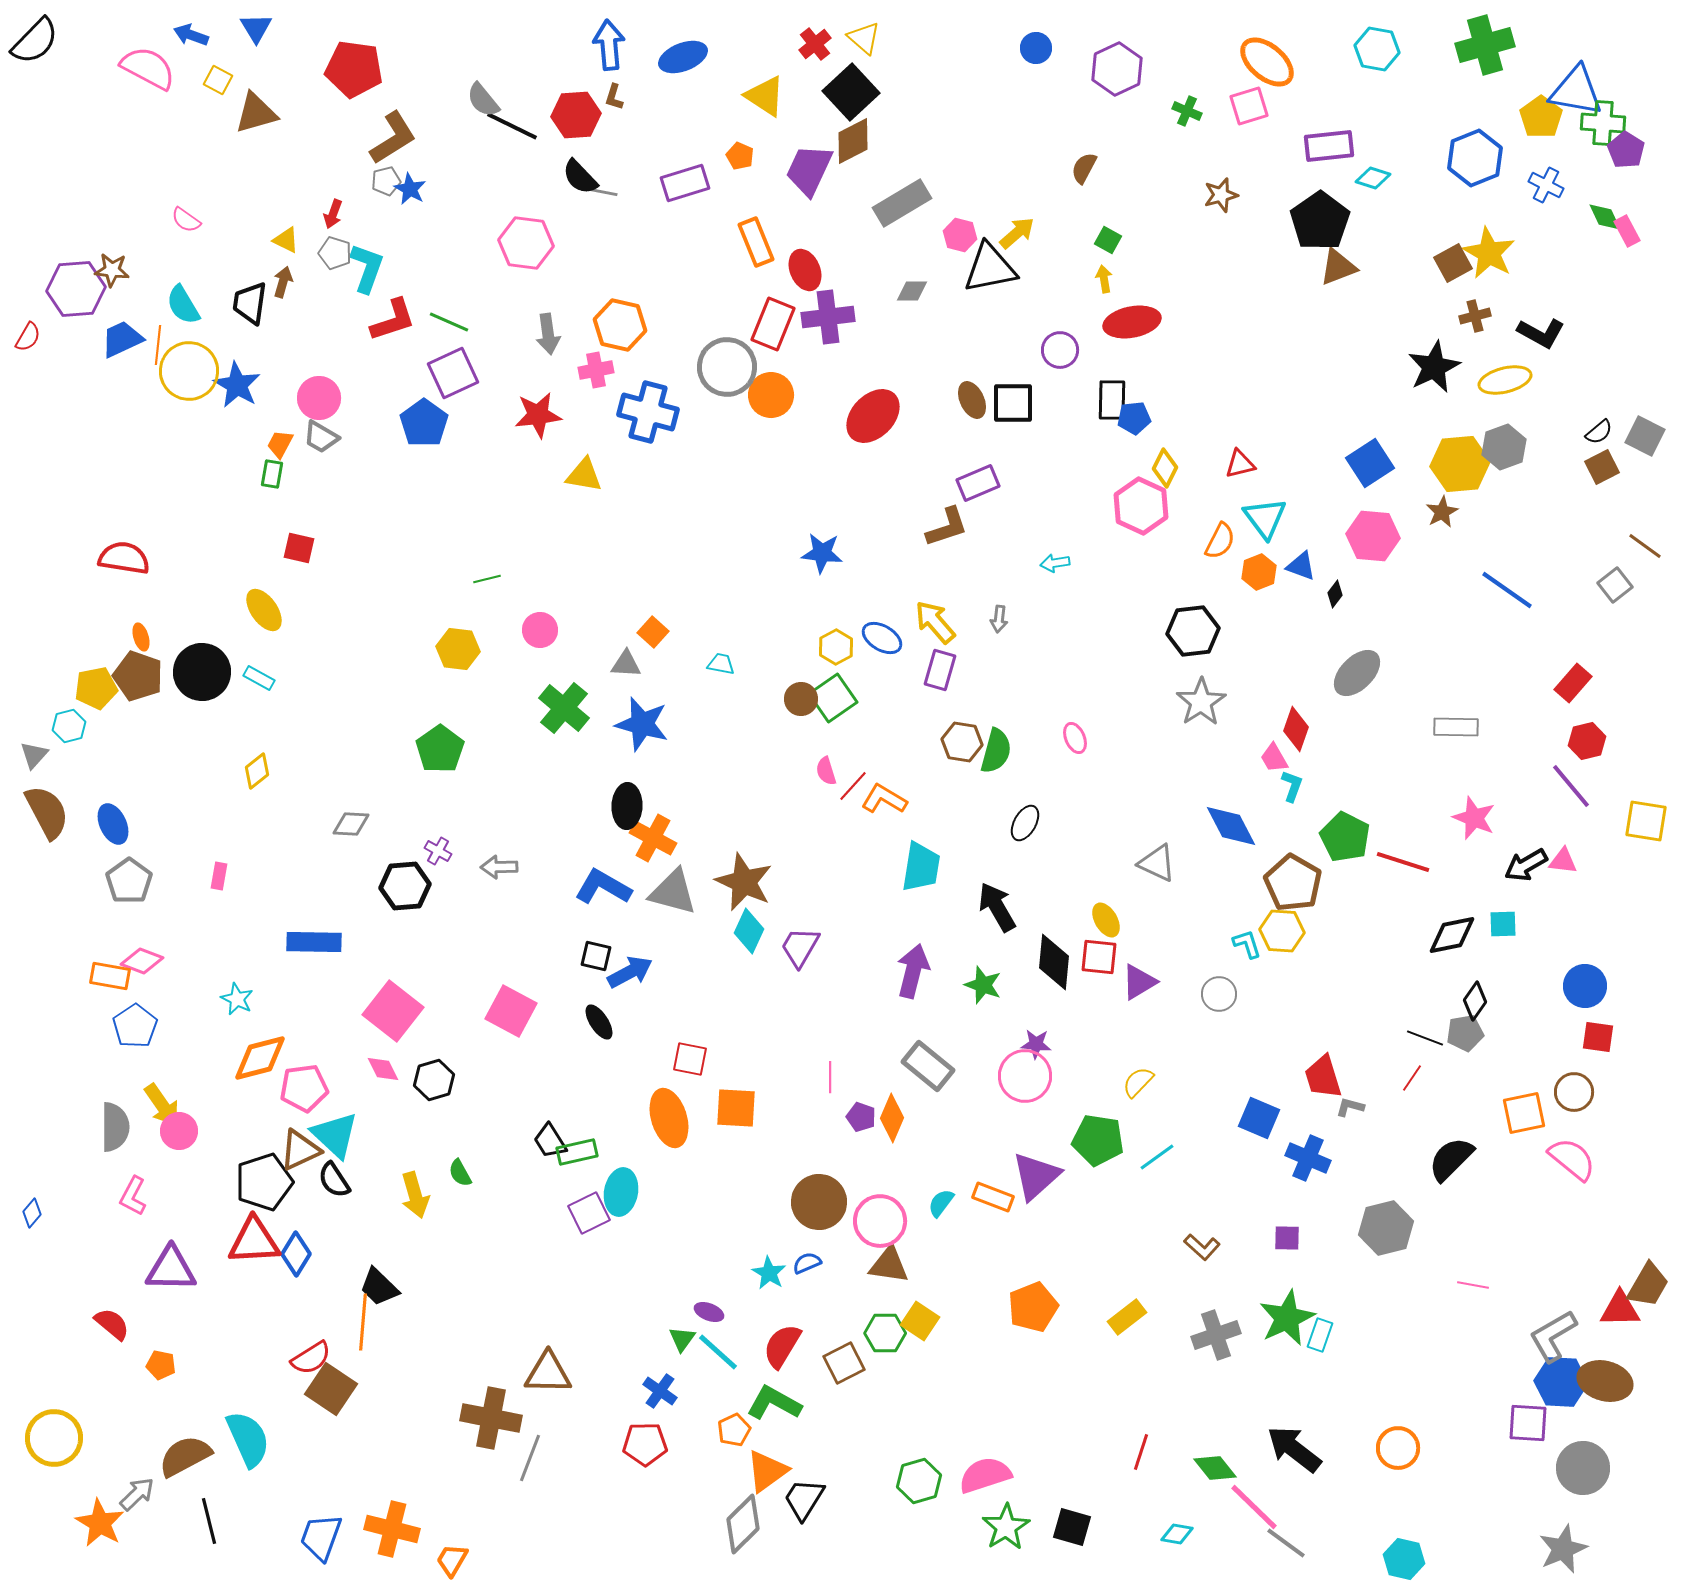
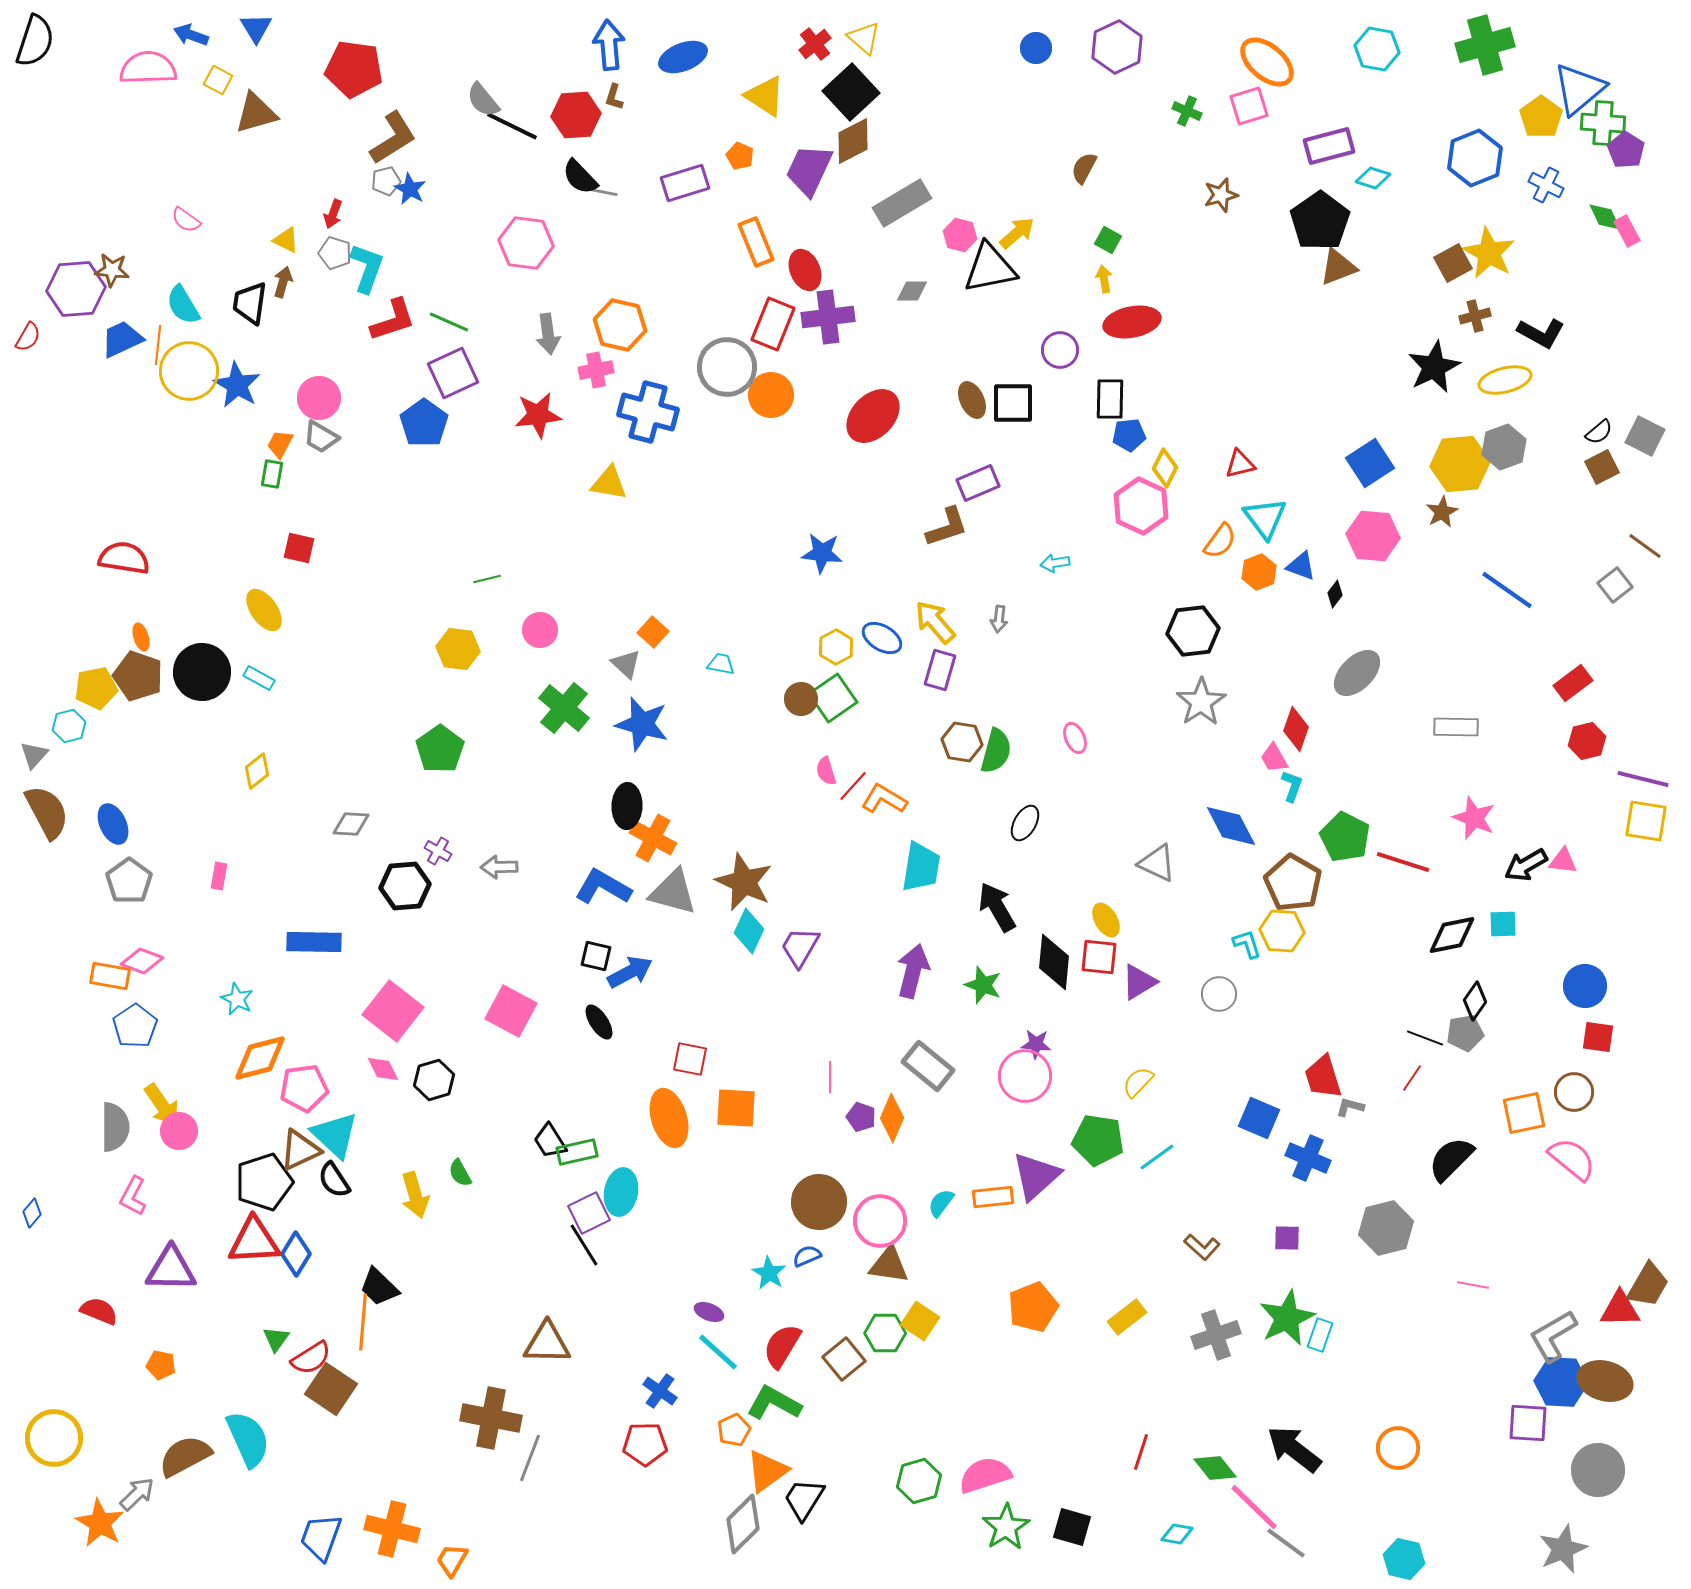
black semicircle at (35, 41): rotated 26 degrees counterclockwise
pink semicircle at (148, 68): rotated 30 degrees counterclockwise
purple hexagon at (1117, 69): moved 22 px up
blue triangle at (1576, 91): moved 3 px right, 2 px up; rotated 50 degrees counterclockwise
purple rectangle at (1329, 146): rotated 9 degrees counterclockwise
black rectangle at (1112, 400): moved 2 px left, 1 px up
blue pentagon at (1134, 418): moved 5 px left, 17 px down
yellow triangle at (584, 475): moved 25 px right, 8 px down
orange semicircle at (1220, 541): rotated 9 degrees clockwise
gray triangle at (626, 664): rotated 40 degrees clockwise
red rectangle at (1573, 683): rotated 12 degrees clockwise
purple line at (1571, 786): moved 72 px right, 7 px up; rotated 36 degrees counterclockwise
orange rectangle at (993, 1197): rotated 27 degrees counterclockwise
blue semicircle at (807, 1263): moved 7 px up
red semicircle at (112, 1324): moved 13 px left, 13 px up; rotated 18 degrees counterclockwise
green triangle at (682, 1339): moved 406 px left
brown square at (844, 1363): moved 4 px up; rotated 12 degrees counterclockwise
brown triangle at (548, 1373): moved 1 px left, 30 px up
gray circle at (1583, 1468): moved 15 px right, 2 px down
black line at (209, 1521): moved 375 px right, 276 px up; rotated 18 degrees counterclockwise
